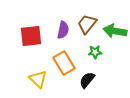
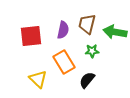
brown trapezoid: rotated 25 degrees counterclockwise
green arrow: moved 1 px down
green star: moved 3 px left, 1 px up
orange rectangle: moved 1 px up
